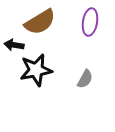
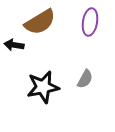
black star: moved 7 px right, 17 px down
